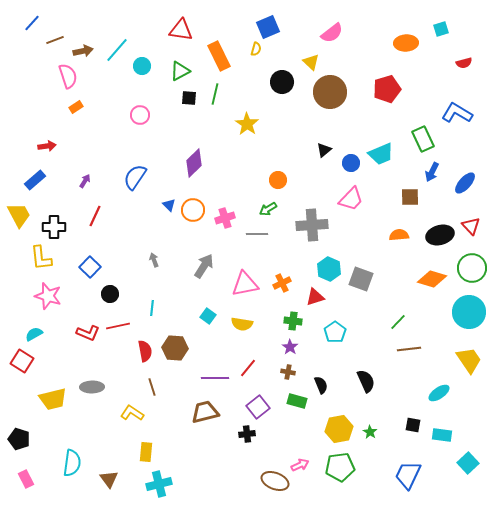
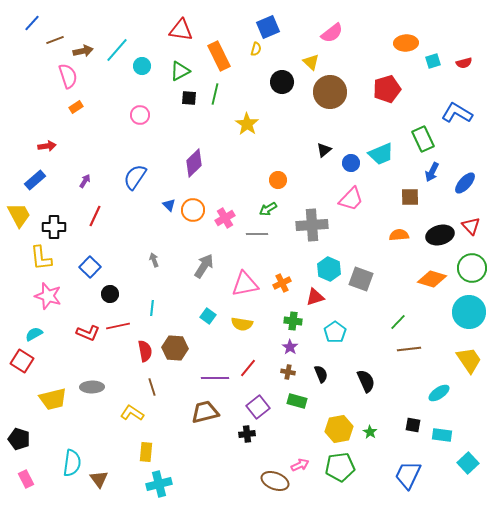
cyan square at (441, 29): moved 8 px left, 32 px down
pink cross at (225, 218): rotated 12 degrees counterclockwise
black semicircle at (321, 385): moved 11 px up
brown triangle at (109, 479): moved 10 px left
